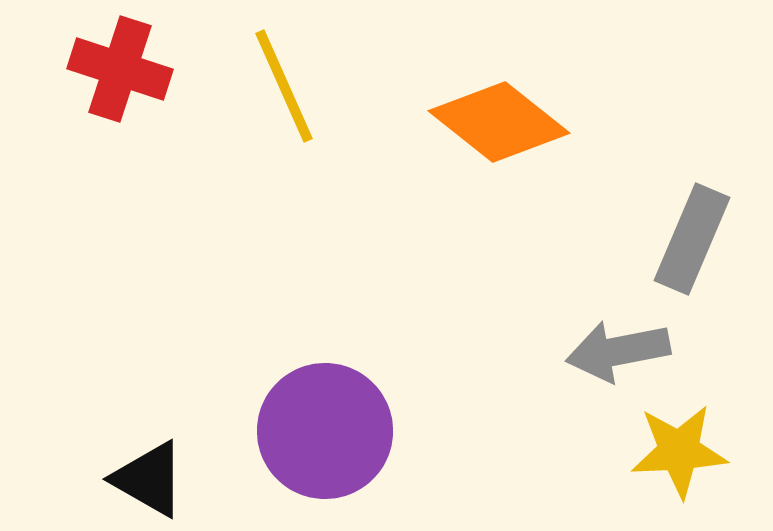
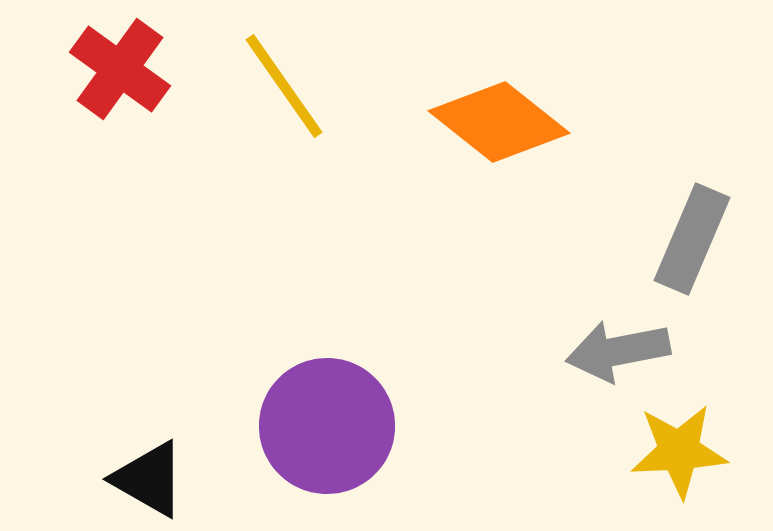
red cross: rotated 18 degrees clockwise
yellow line: rotated 11 degrees counterclockwise
purple circle: moved 2 px right, 5 px up
